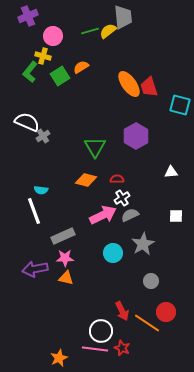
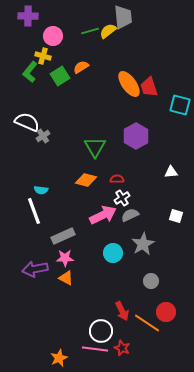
purple cross: rotated 24 degrees clockwise
white square: rotated 16 degrees clockwise
orange triangle: rotated 14 degrees clockwise
